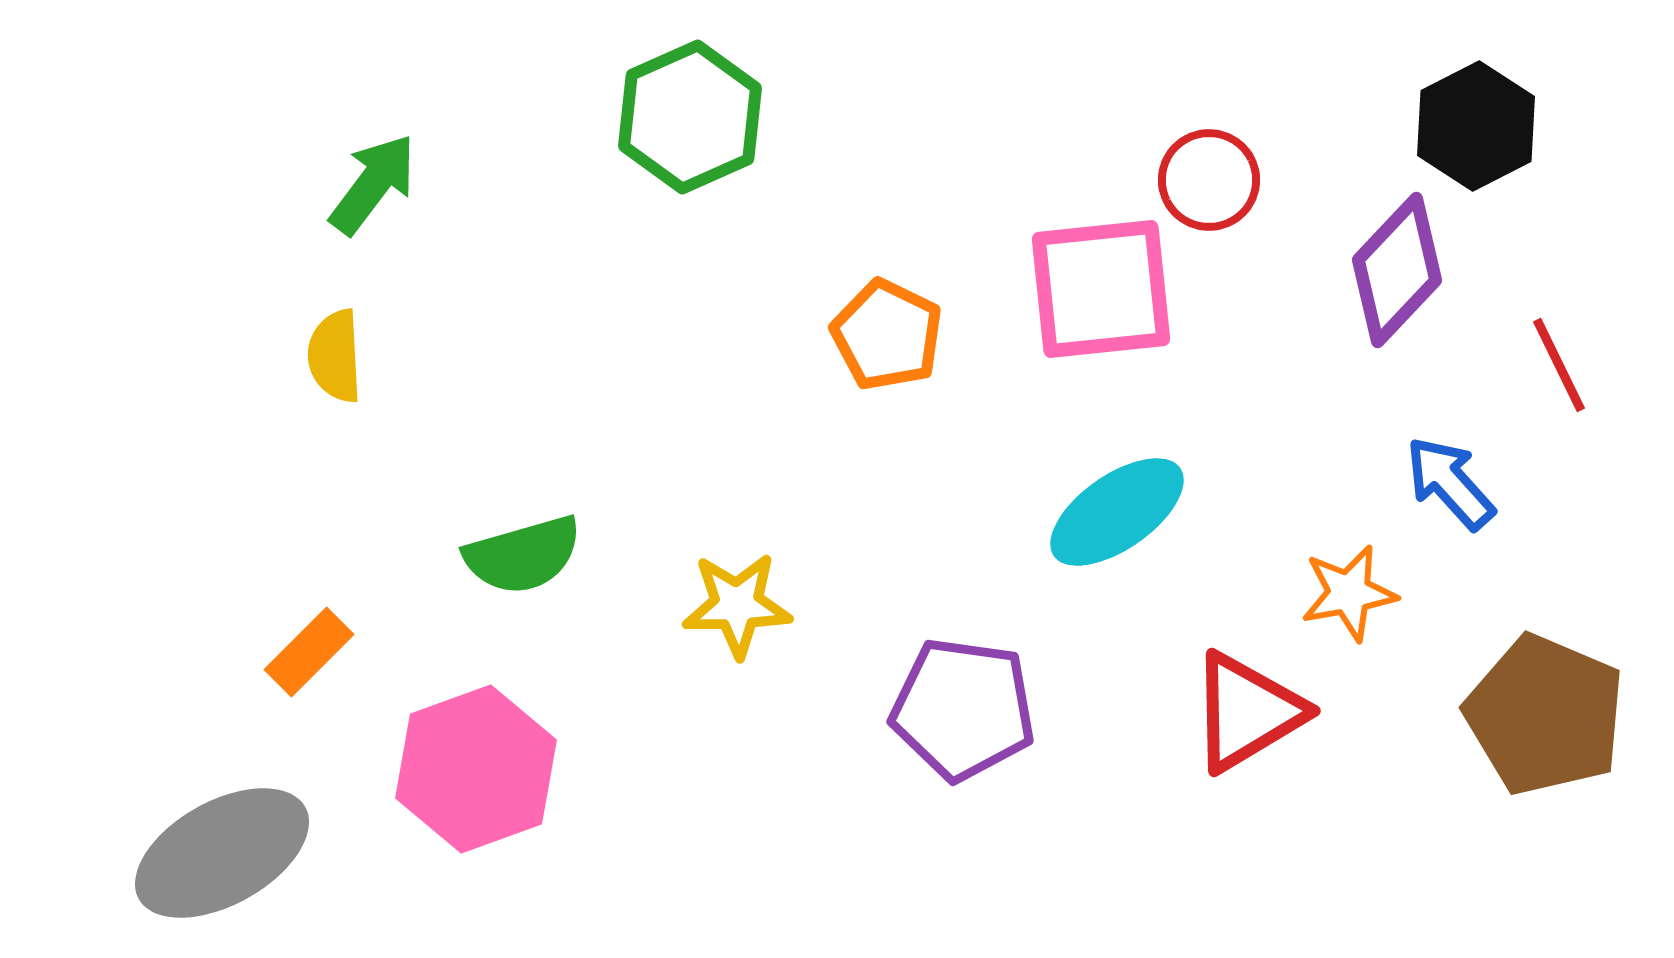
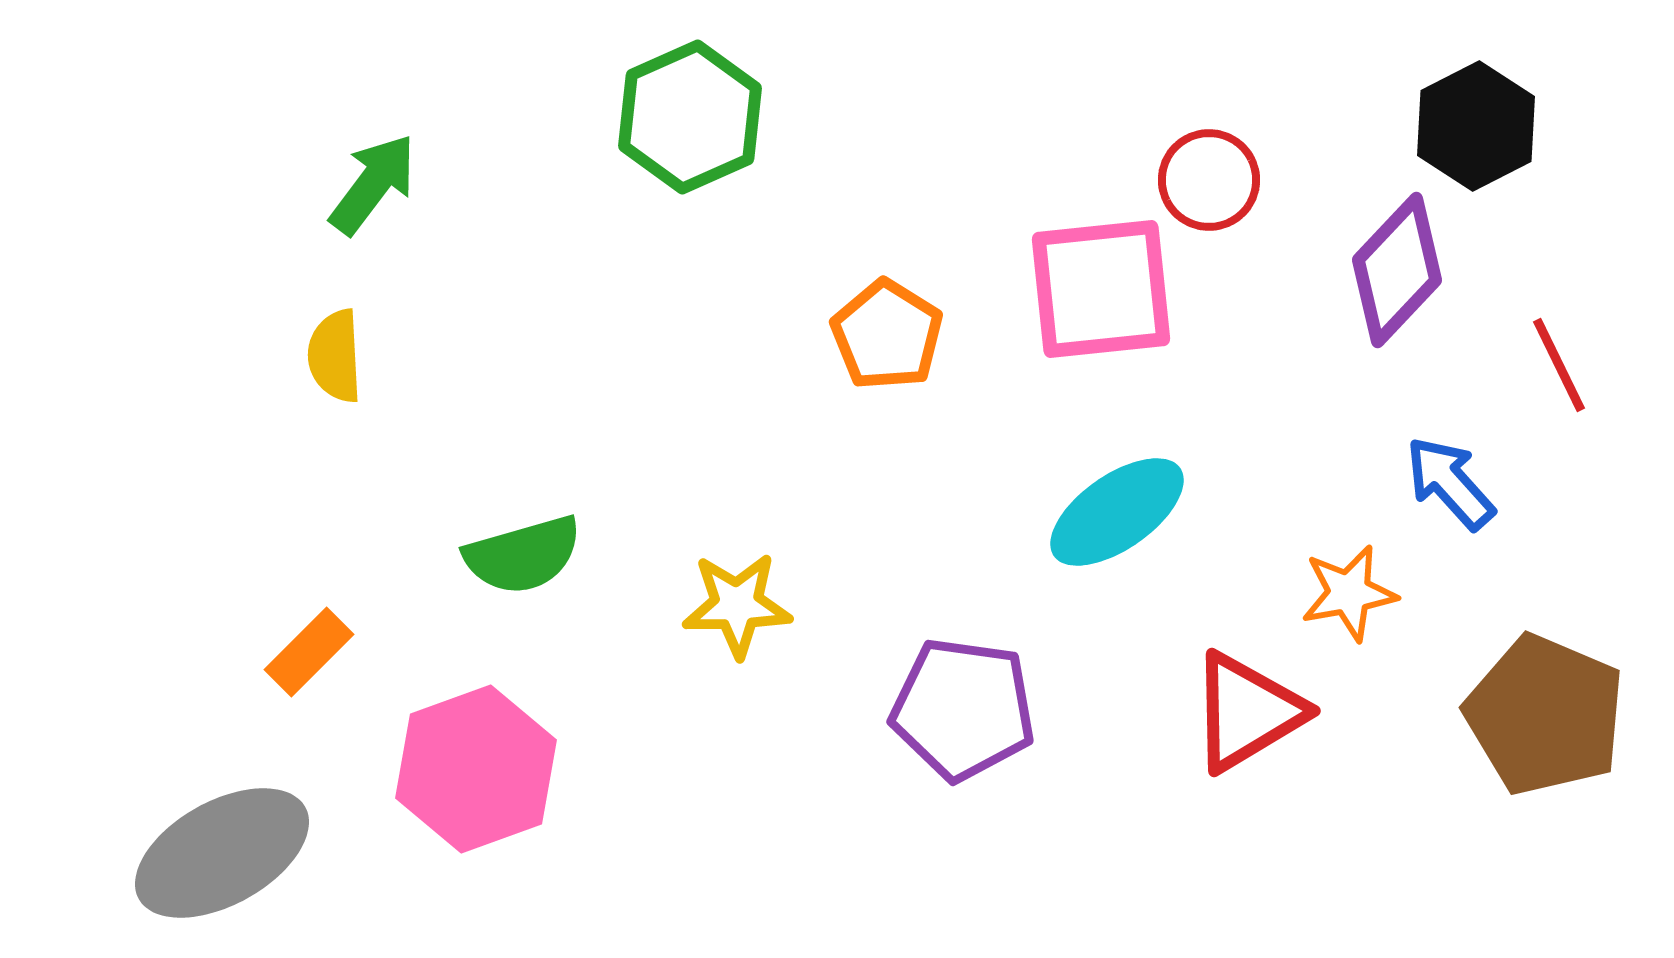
orange pentagon: rotated 6 degrees clockwise
